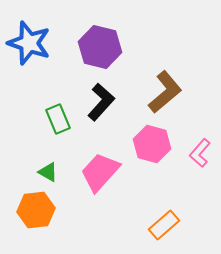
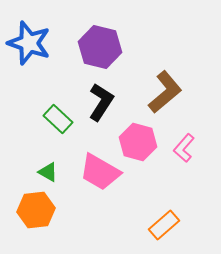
black L-shape: rotated 9 degrees counterclockwise
green rectangle: rotated 24 degrees counterclockwise
pink hexagon: moved 14 px left, 2 px up
pink L-shape: moved 16 px left, 5 px up
pink trapezoid: rotated 102 degrees counterclockwise
